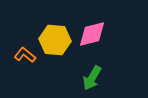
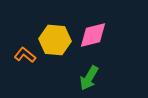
pink diamond: moved 1 px right, 1 px down
green arrow: moved 3 px left
